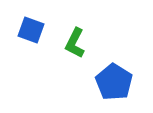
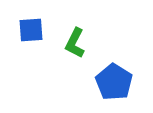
blue square: rotated 24 degrees counterclockwise
